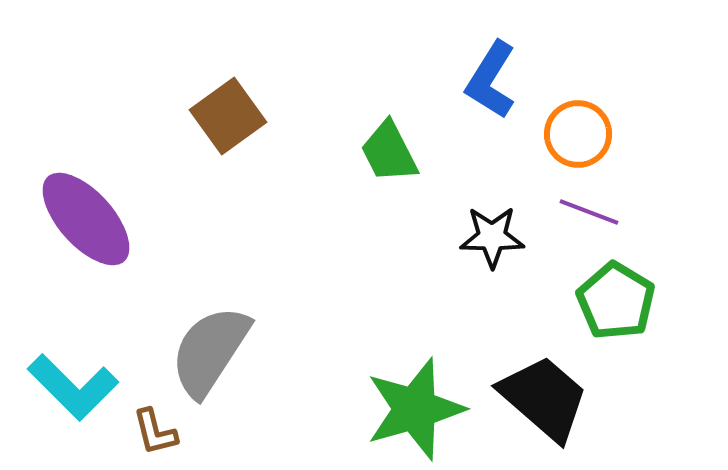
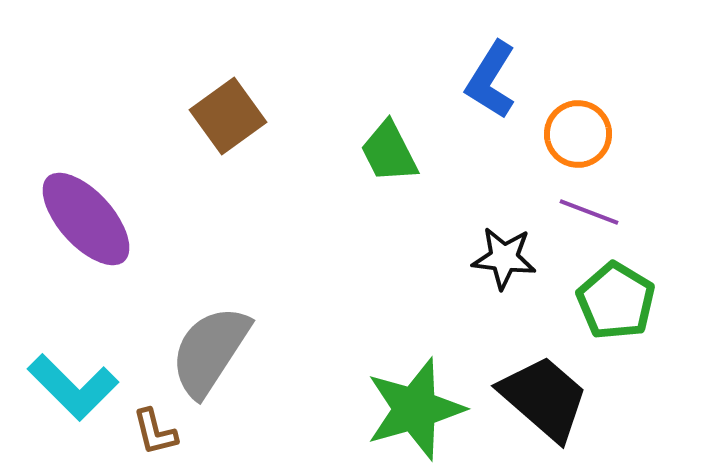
black star: moved 12 px right, 21 px down; rotated 6 degrees clockwise
